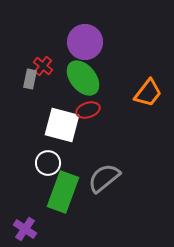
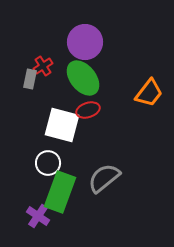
red cross: rotated 18 degrees clockwise
orange trapezoid: moved 1 px right
green rectangle: moved 3 px left
purple cross: moved 13 px right, 13 px up
